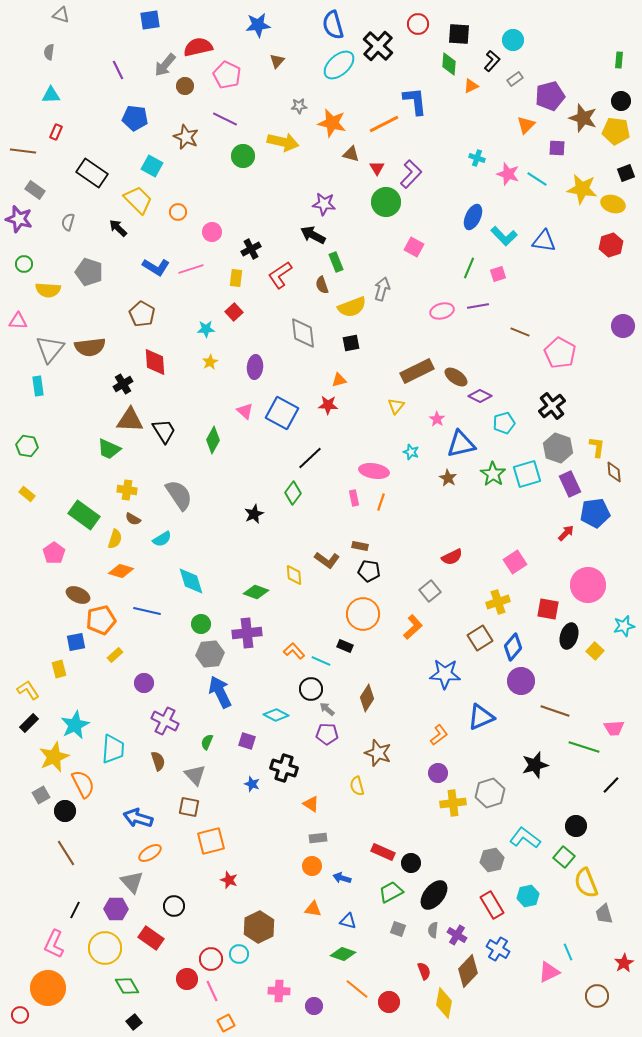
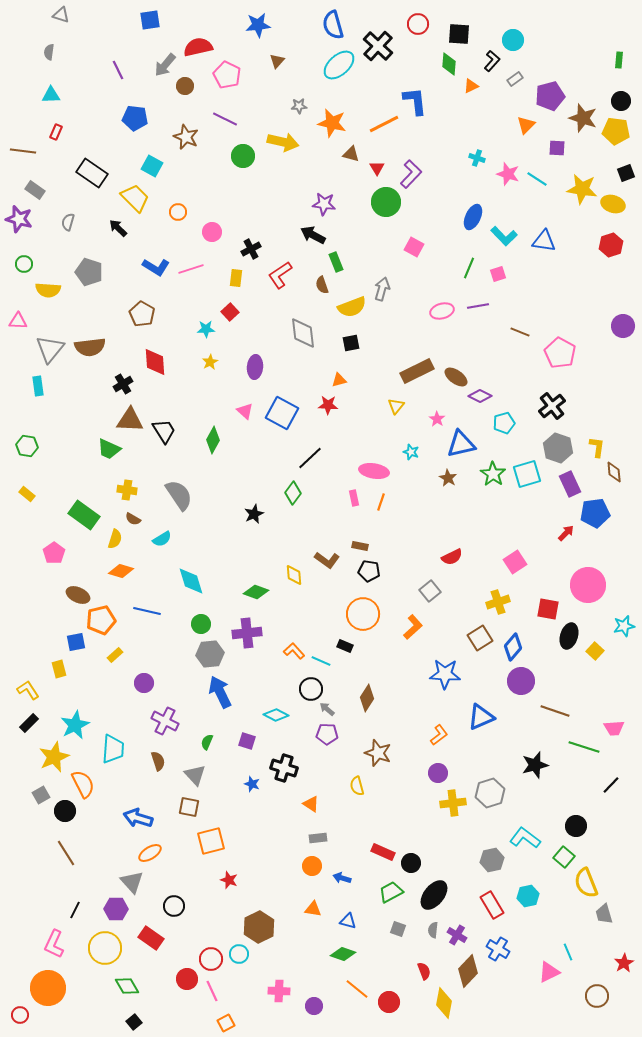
yellow trapezoid at (138, 200): moved 3 px left, 2 px up
red square at (234, 312): moved 4 px left
